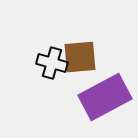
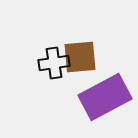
black cross: moved 2 px right; rotated 24 degrees counterclockwise
